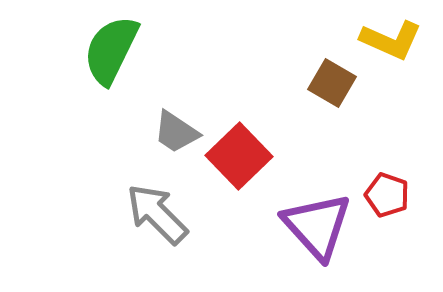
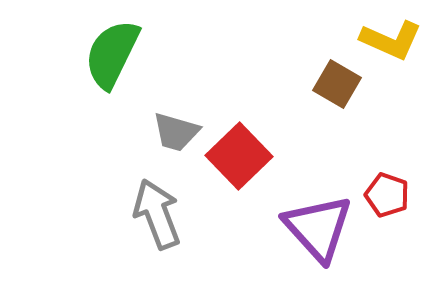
green semicircle: moved 1 px right, 4 px down
brown square: moved 5 px right, 1 px down
gray trapezoid: rotated 18 degrees counterclockwise
gray arrow: rotated 24 degrees clockwise
purple triangle: moved 1 px right, 2 px down
